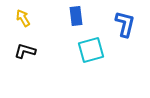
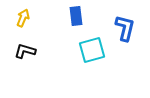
yellow arrow: rotated 54 degrees clockwise
blue L-shape: moved 4 px down
cyan square: moved 1 px right
